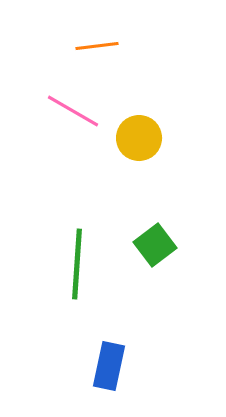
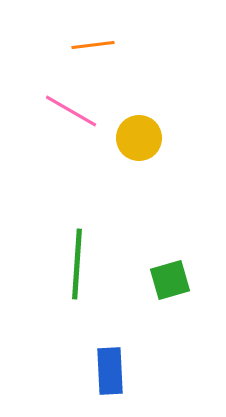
orange line: moved 4 px left, 1 px up
pink line: moved 2 px left
green square: moved 15 px right, 35 px down; rotated 21 degrees clockwise
blue rectangle: moved 1 px right, 5 px down; rotated 15 degrees counterclockwise
